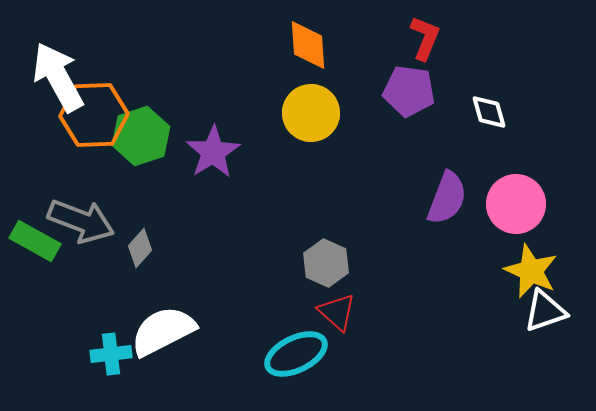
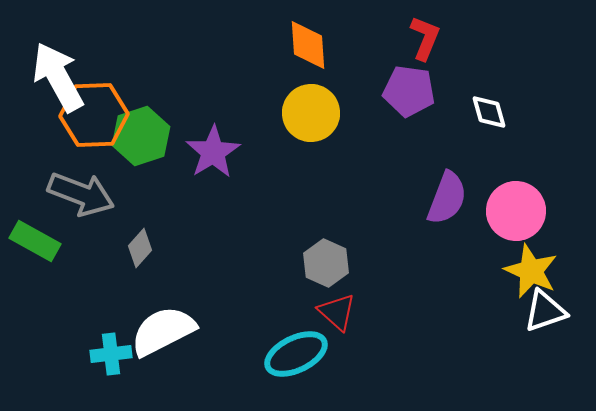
pink circle: moved 7 px down
gray arrow: moved 27 px up
